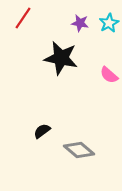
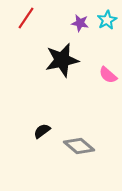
red line: moved 3 px right
cyan star: moved 2 px left, 3 px up
black star: moved 1 px right, 2 px down; rotated 24 degrees counterclockwise
pink semicircle: moved 1 px left
gray diamond: moved 4 px up
